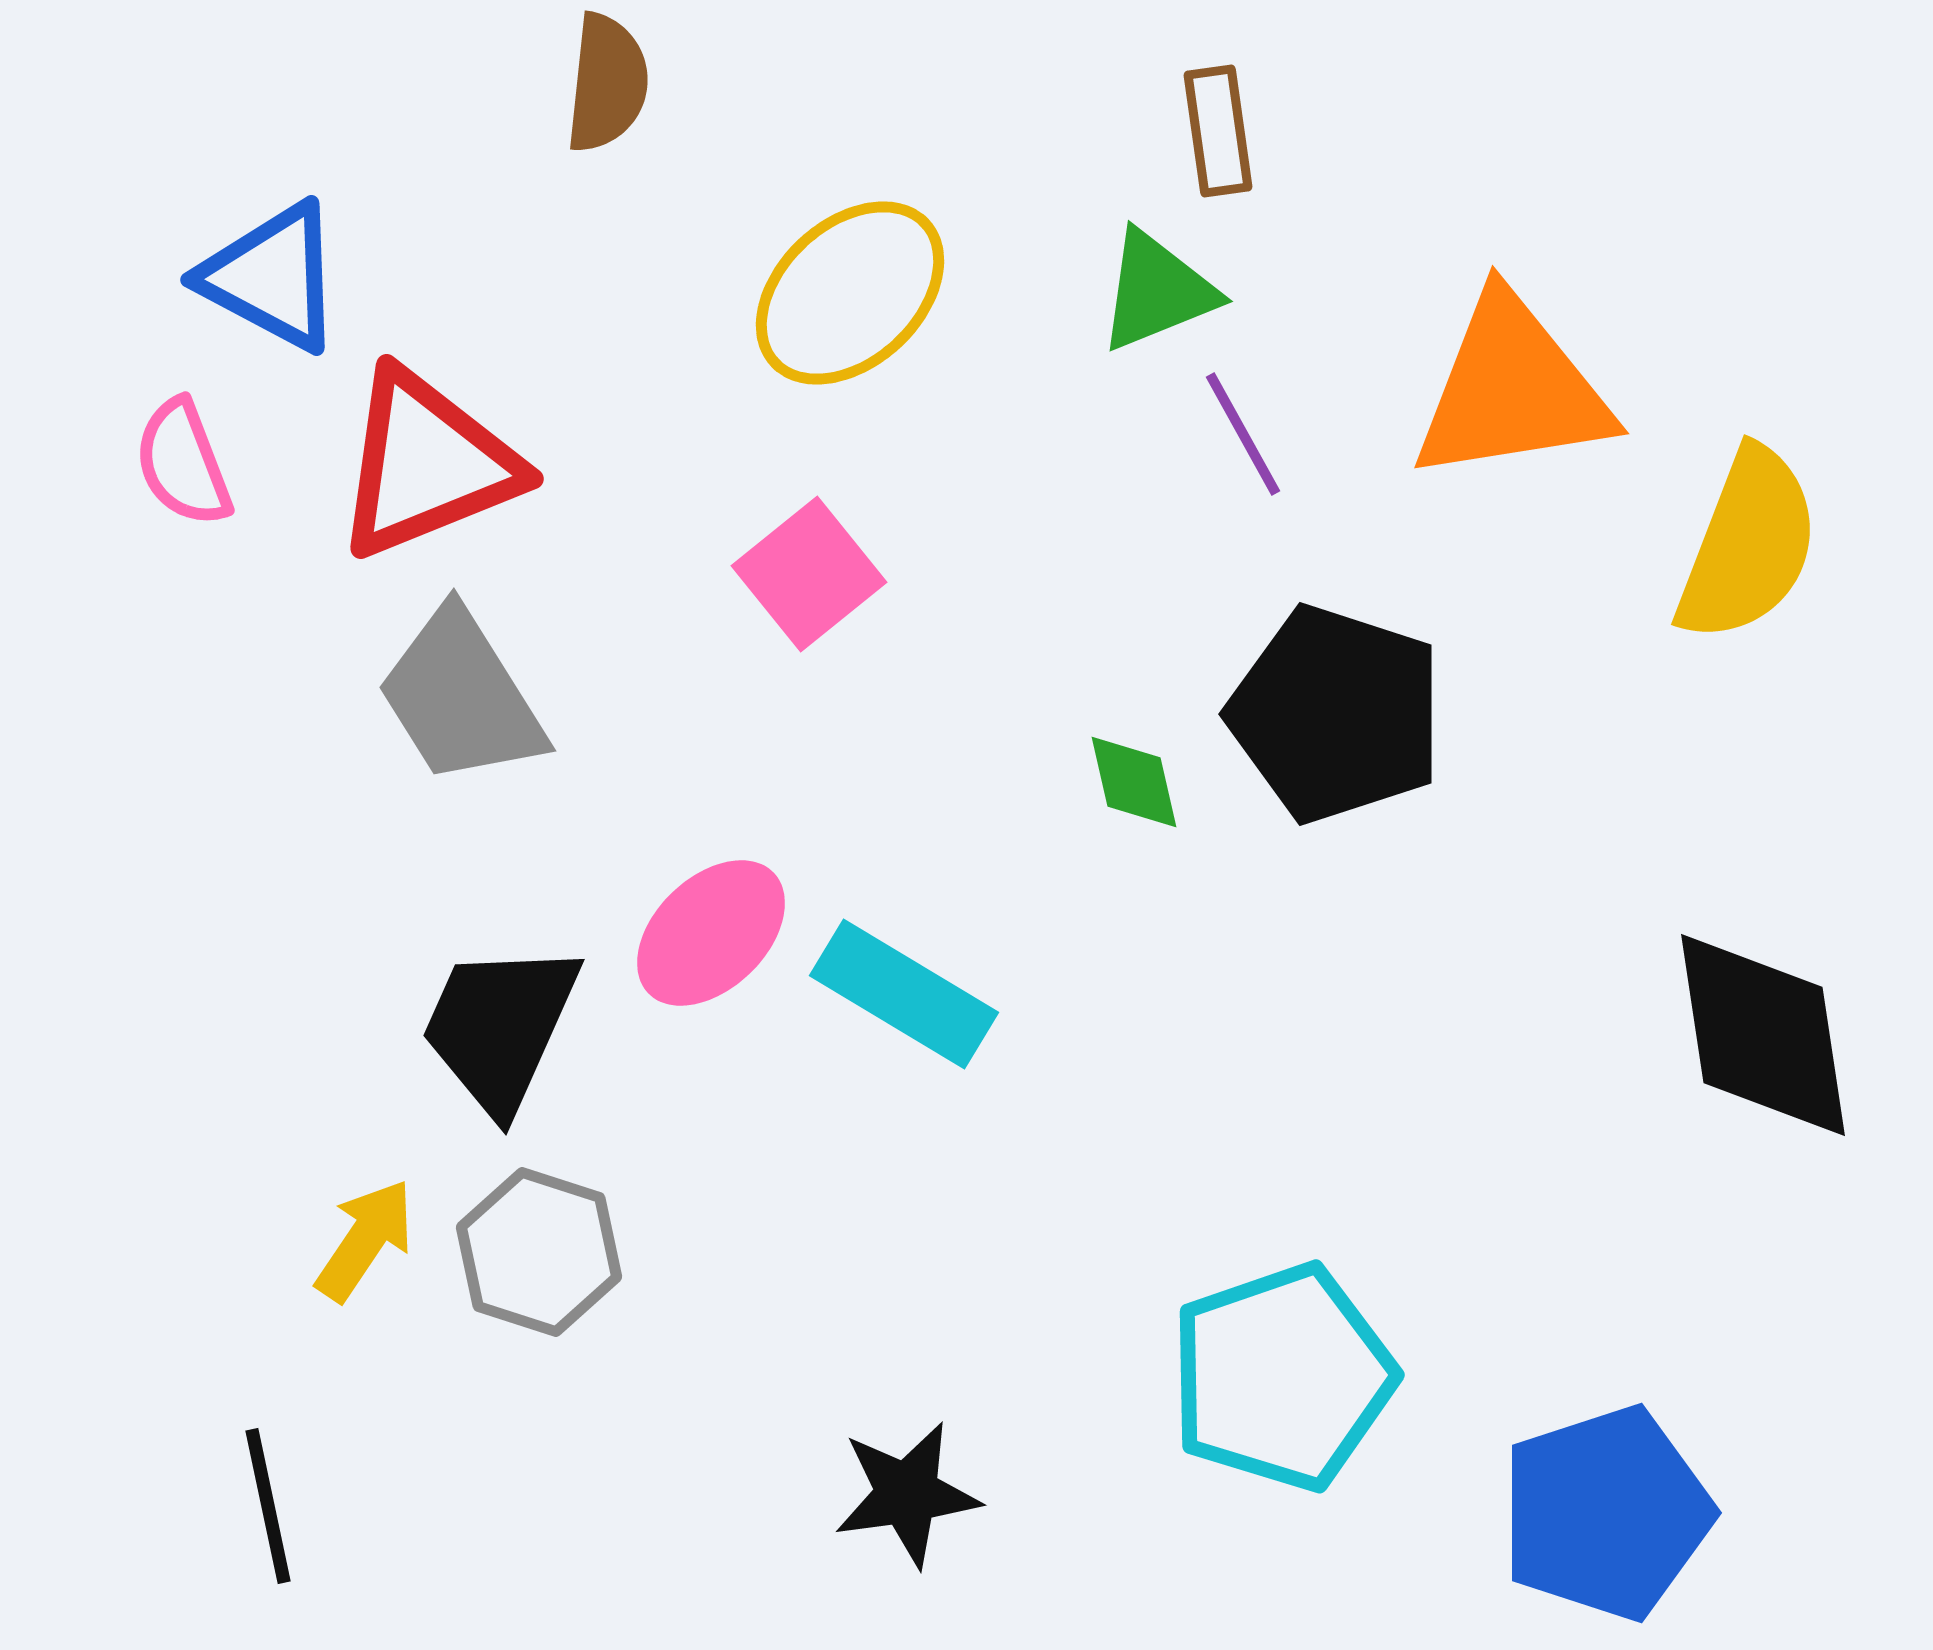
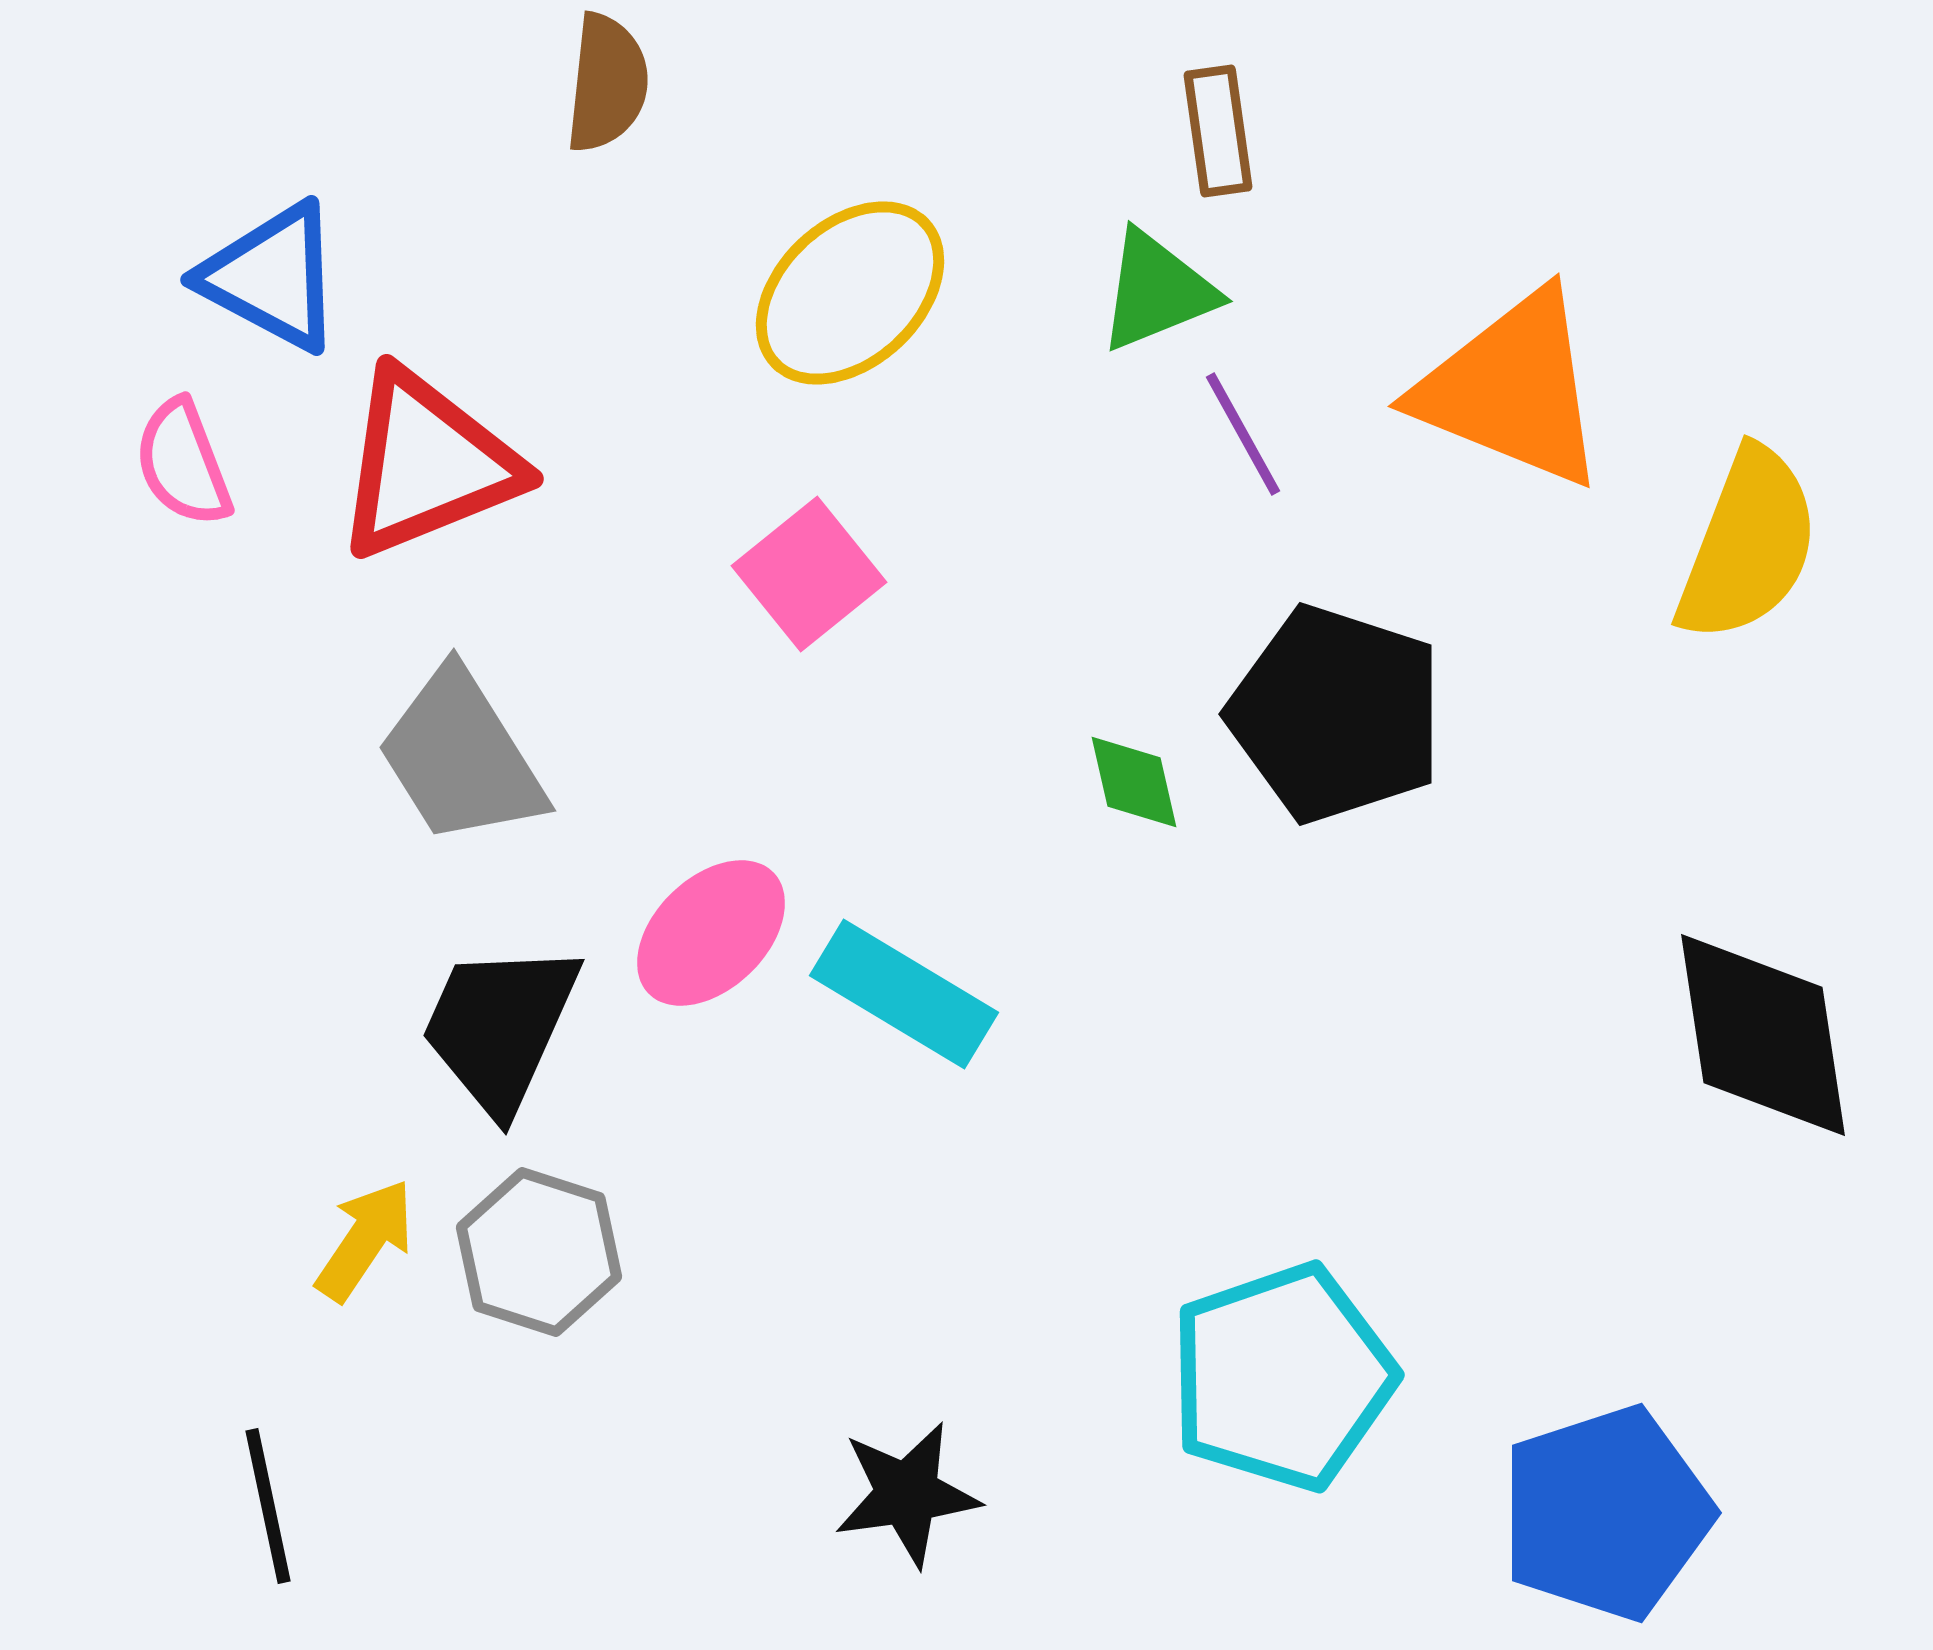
orange triangle: rotated 31 degrees clockwise
gray trapezoid: moved 60 px down
